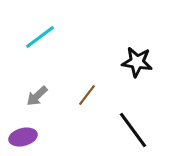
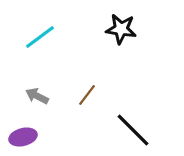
black star: moved 16 px left, 33 px up
gray arrow: rotated 70 degrees clockwise
black line: rotated 9 degrees counterclockwise
